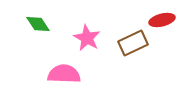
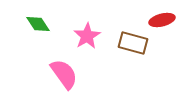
pink star: moved 2 px up; rotated 12 degrees clockwise
brown rectangle: rotated 40 degrees clockwise
pink semicircle: rotated 52 degrees clockwise
